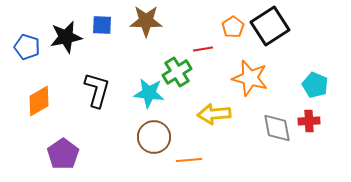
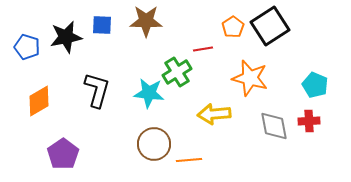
gray diamond: moved 3 px left, 2 px up
brown circle: moved 7 px down
